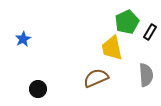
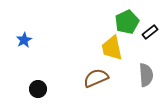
black rectangle: rotated 21 degrees clockwise
blue star: moved 1 px right, 1 px down
